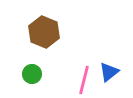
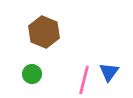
blue triangle: rotated 15 degrees counterclockwise
